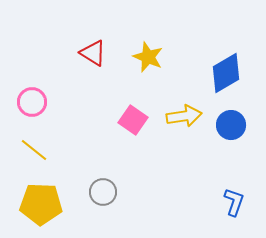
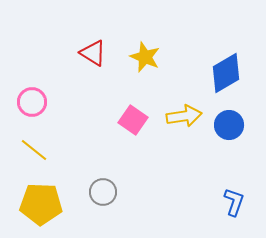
yellow star: moved 3 px left
blue circle: moved 2 px left
